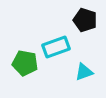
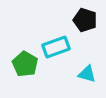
green pentagon: moved 1 px down; rotated 20 degrees clockwise
cyan triangle: moved 3 px right, 2 px down; rotated 36 degrees clockwise
